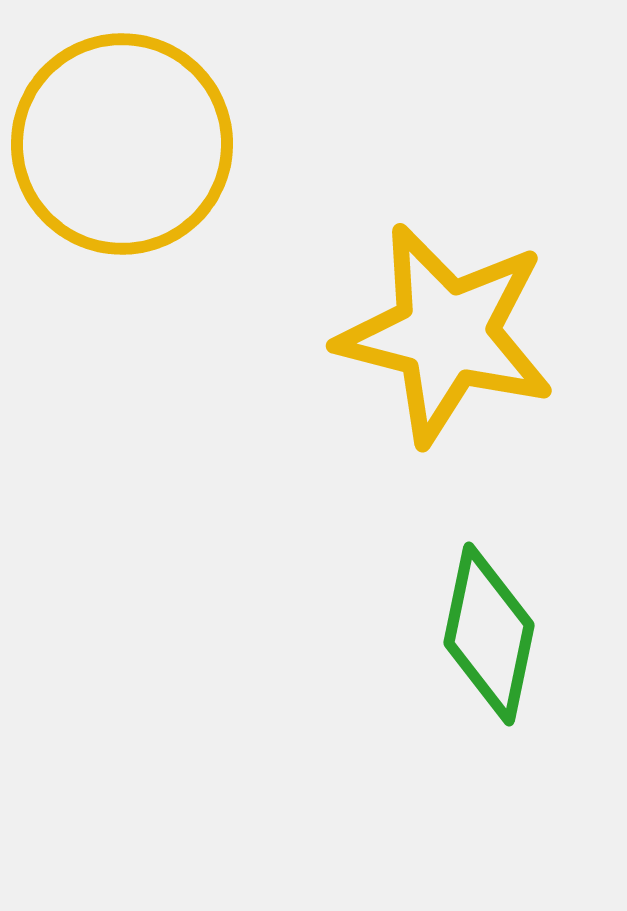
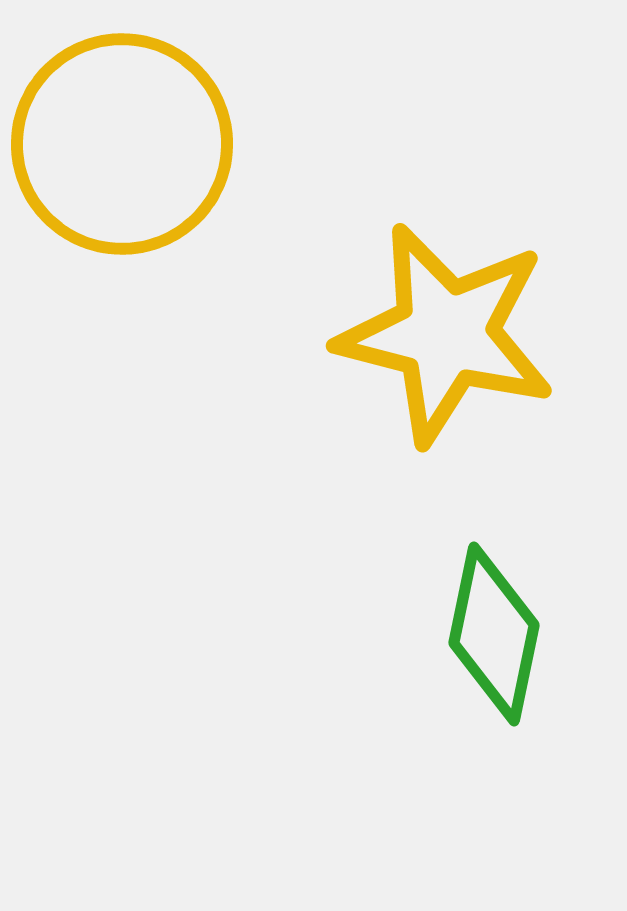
green diamond: moved 5 px right
